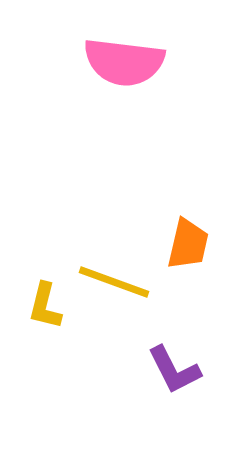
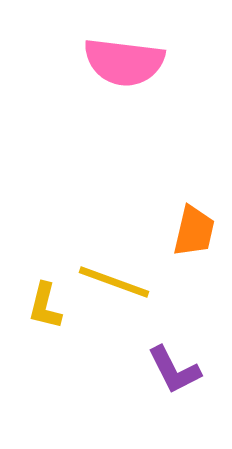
orange trapezoid: moved 6 px right, 13 px up
